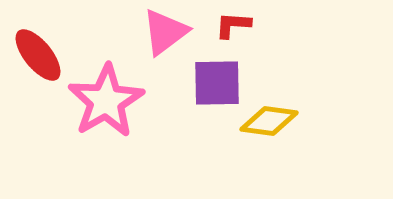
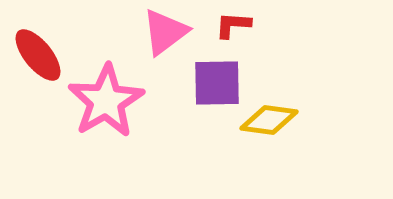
yellow diamond: moved 1 px up
